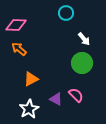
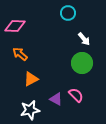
cyan circle: moved 2 px right
pink diamond: moved 1 px left, 1 px down
orange arrow: moved 1 px right, 5 px down
white star: moved 1 px right, 1 px down; rotated 18 degrees clockwise
